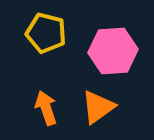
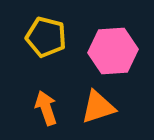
yellow pentagon: moved 4 px down
orange triangle: rotated 18 degrees clockwise
